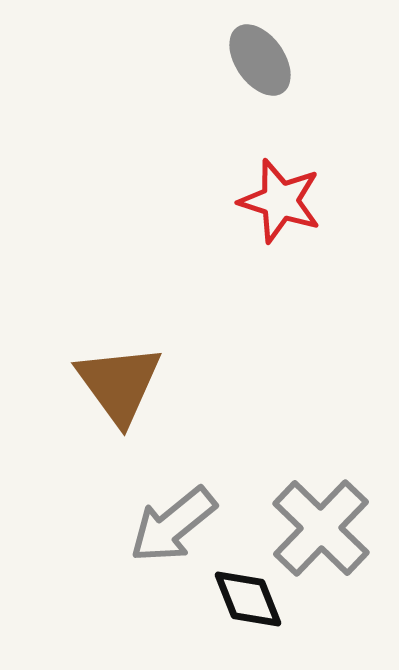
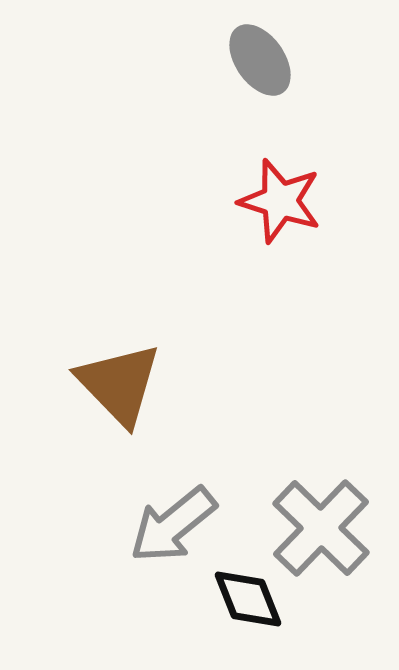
brown triangle: rotated 8 degrees counterclockwise
